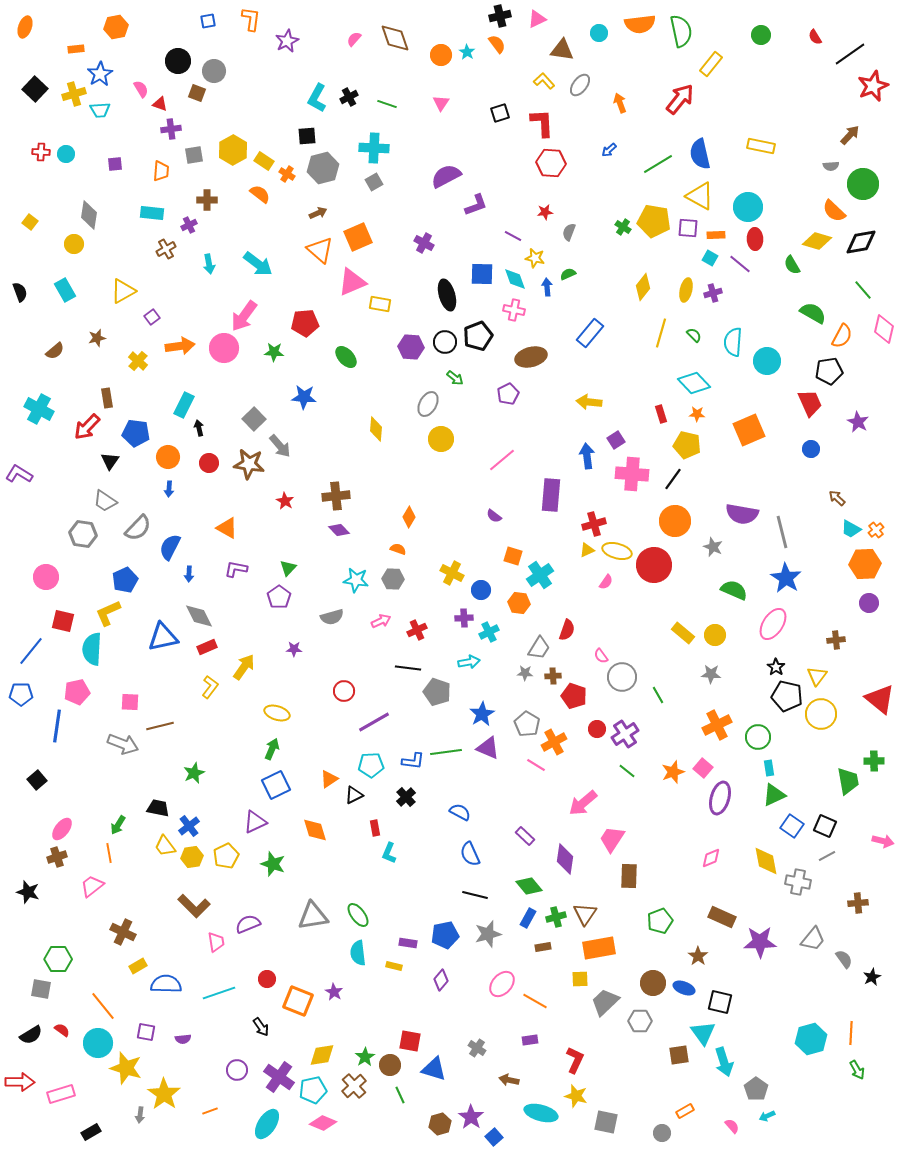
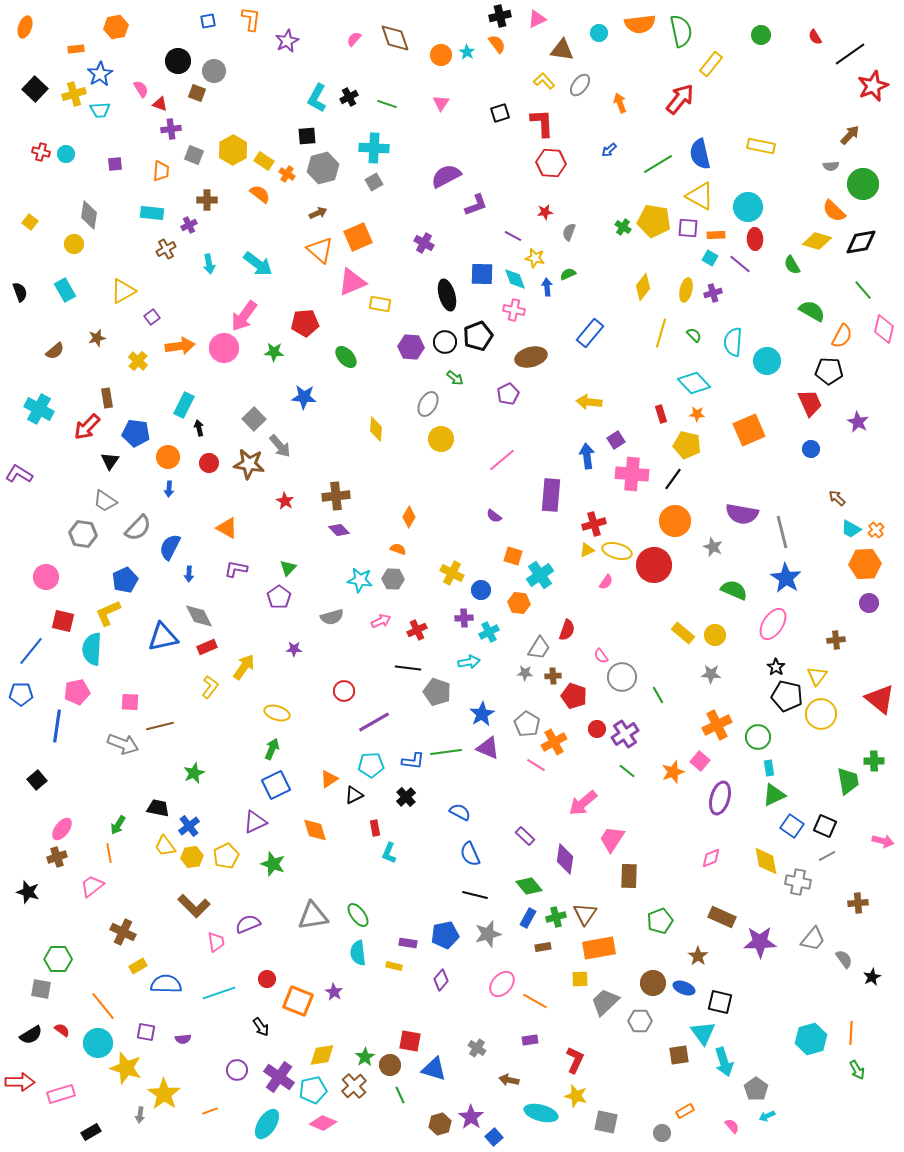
red cross at (41, 152): rotated 12 degrees clockwise
gray square at (194, 155): rotated 30 degrees clockwise
green semicircle at (813, 313): moved 1 px left, 2 px up
black pentagon at (829, 371): rotated 12 degrees clockwise
cyan star at (356, 580): moved 4 px right
pink square at (703, 768): moved 3 px left, 7 px up
